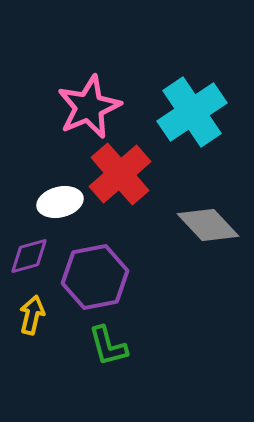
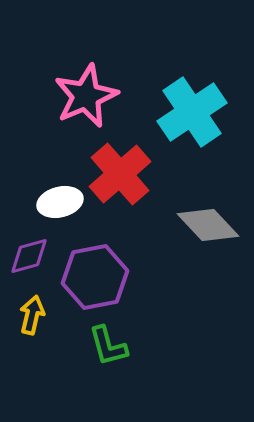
pink star: moved 3 px left, 11 px up
